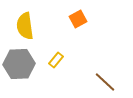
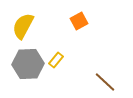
orange square: moved 1 px right, 2 px down
yellow semicircle: moved 2 px left; rotated 36 degrees clockwise
gray hexagon: moved 9 px right
